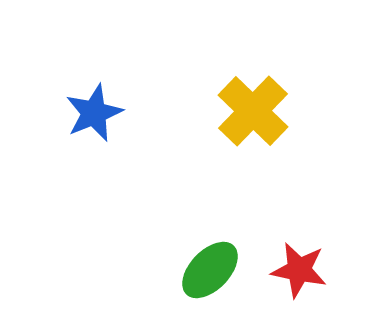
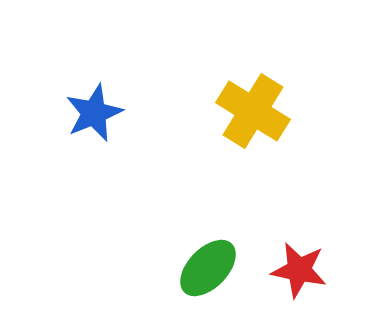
yellow cross: rotated 12 degrees counterclockwise
green ellipse: moved 2 px left, 2 px up
